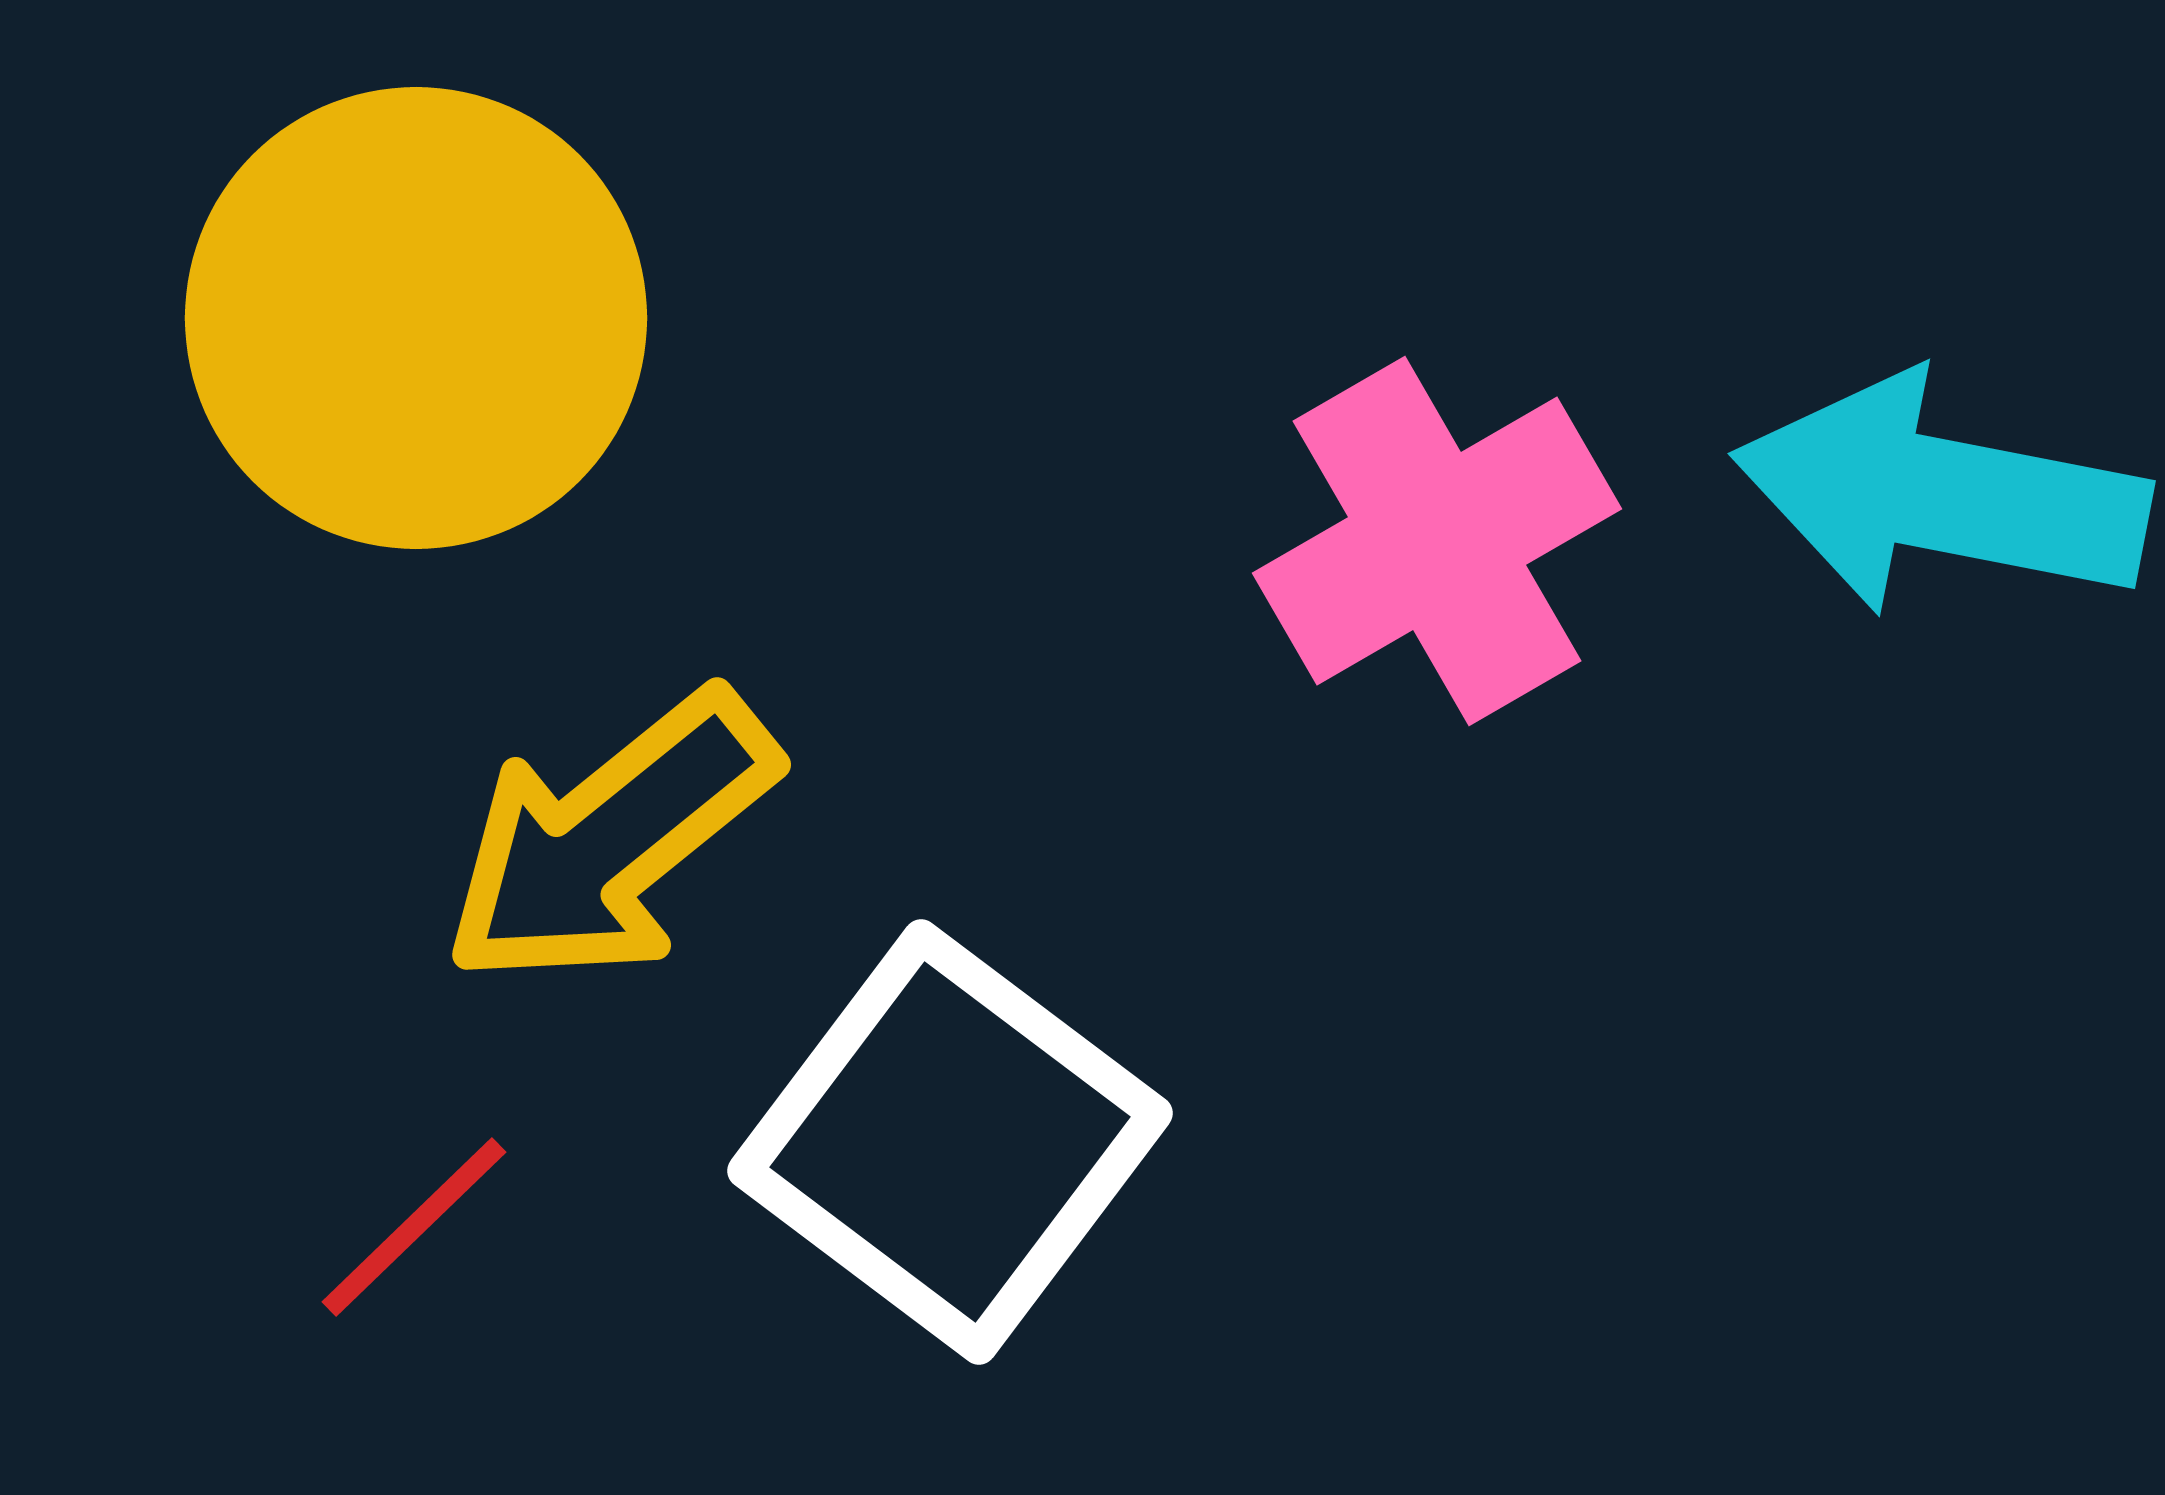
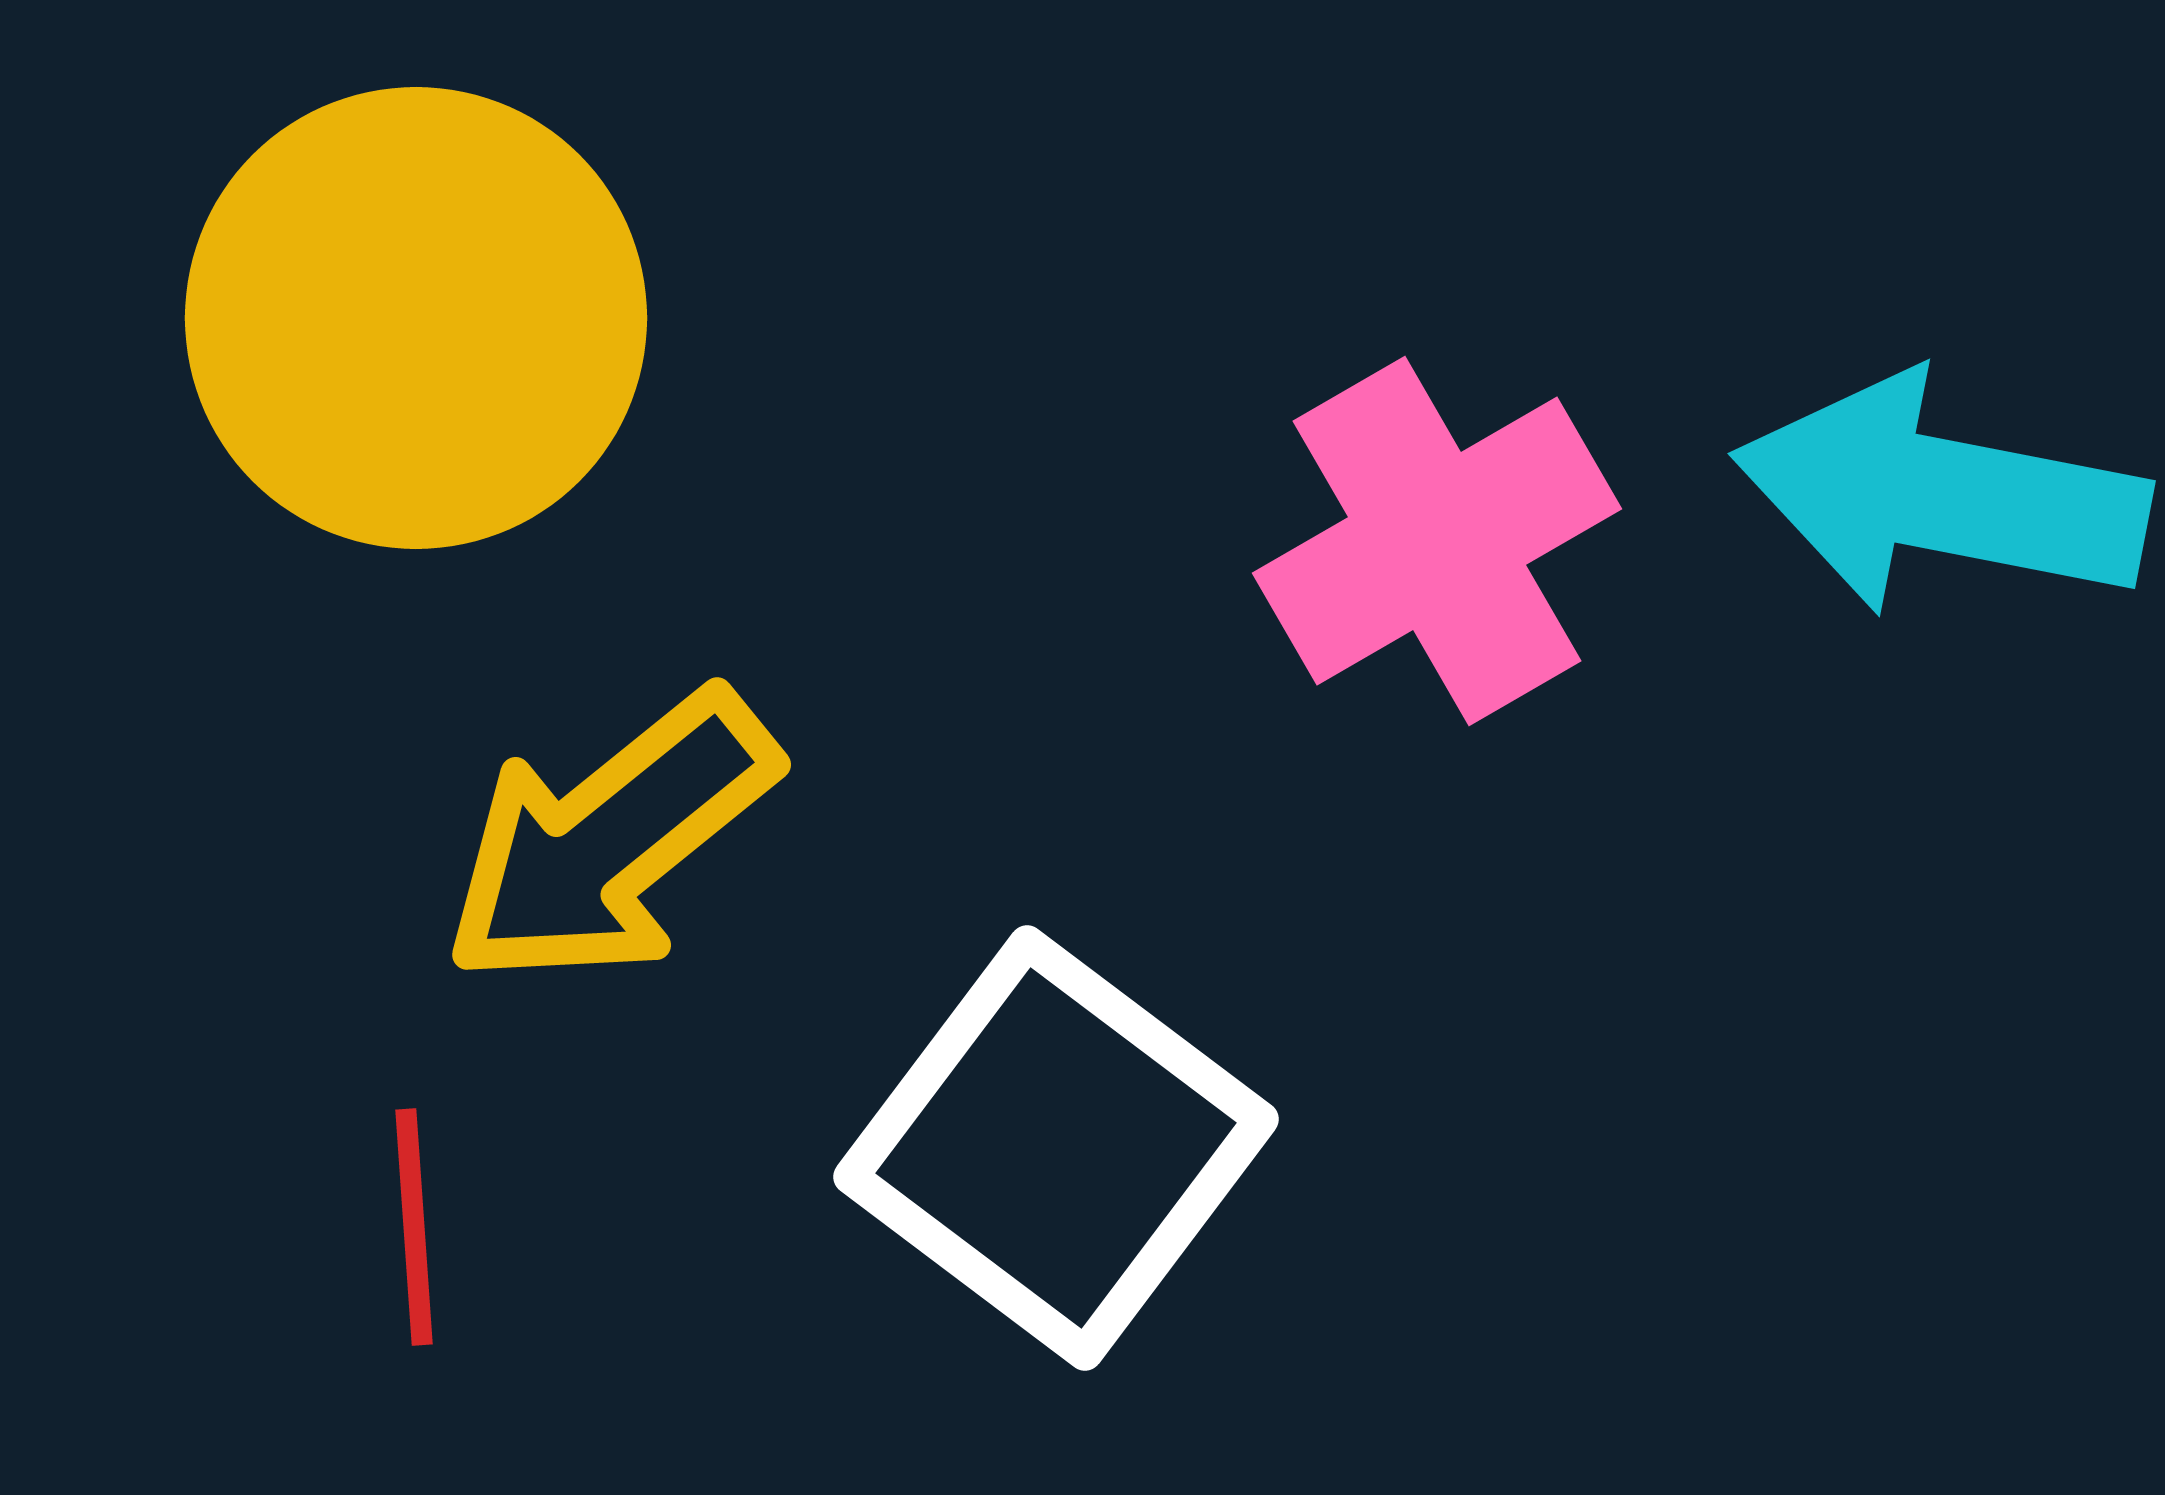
white square: moved 106 px right, 6 px down
red line: rotated 50 degrees counterclockwise
